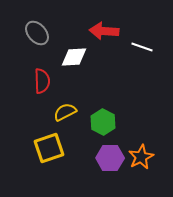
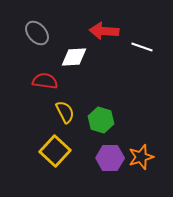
red semicircle: moved 3 px right; rotated 80 degrees counterclockwise
yellow semicircle: rotated 90 degrees clockwise
green hexagon: moved 2 px left, 2 px up; rotated 10 degrees counterclockwise
yellow square: moved 6 px right, 3 px down; rotated 28 degrees counterclockwise
orange star: rotated 10 degrees clockwise
